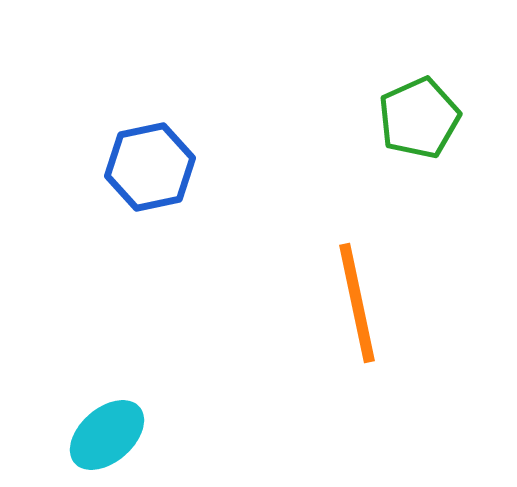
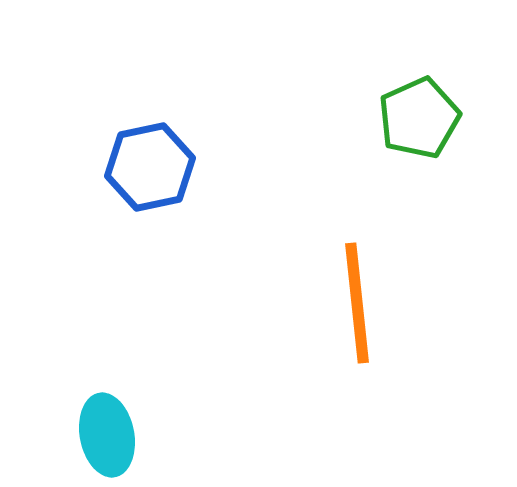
orange line: rotated 6 degrees clockwise
cyan ellipse: rotated 60 degrees counterclockwise
